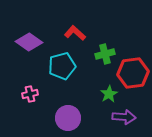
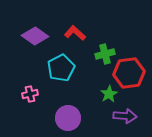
purple diamond: moved 6 px right, 6 px up
cyan pentagon: moved 1 px left, 2 px down; rotated 12 degrees counterclockwise
red hexagon: moved 4 px left
purple arrow: moved 1 px right, 1 px up
